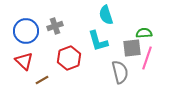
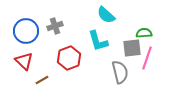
cyan semicircle: rotated 30 degrees counterclockwise
